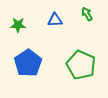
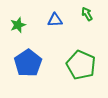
green star: rotated 21 degrees counterclockwise
